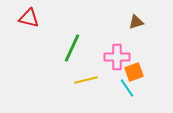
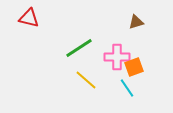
green line: moved 7 px right; rotated 32 degrees clockwise
orange square: moved 5 px up
yellow line: rotated 55 degrees clockwise
